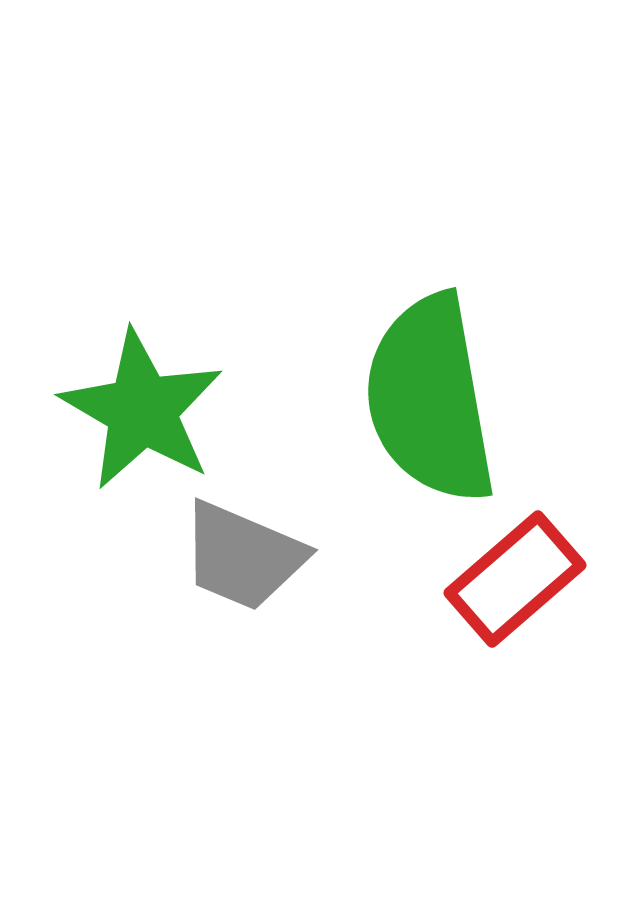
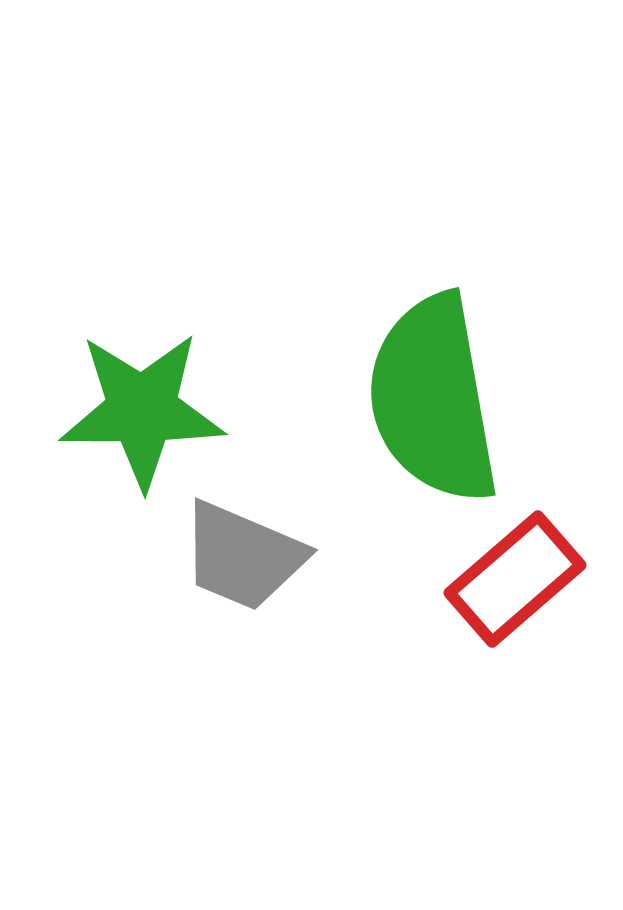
green semicircle: moved 3 px right
green star: rotated 30 degrees counterclockwise
